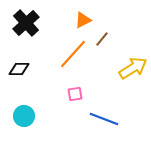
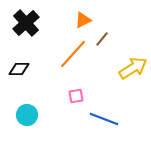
pink square: moved 1 px right, 2 px down
cyan circle: moved 3 px right, 1 px up
